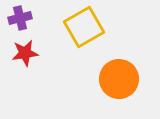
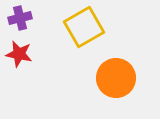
red star: moved 6 px left, 1 px down; rotated 20 degrees clockwise
orange circle: moved 3 px left, 1 px up
